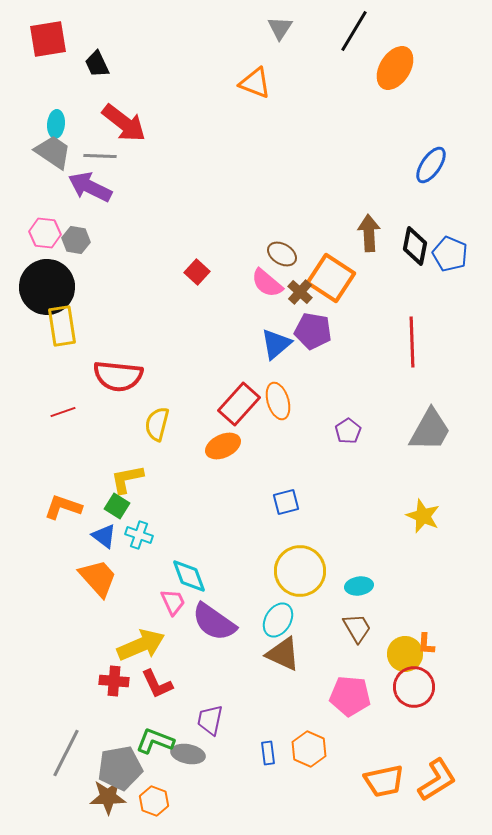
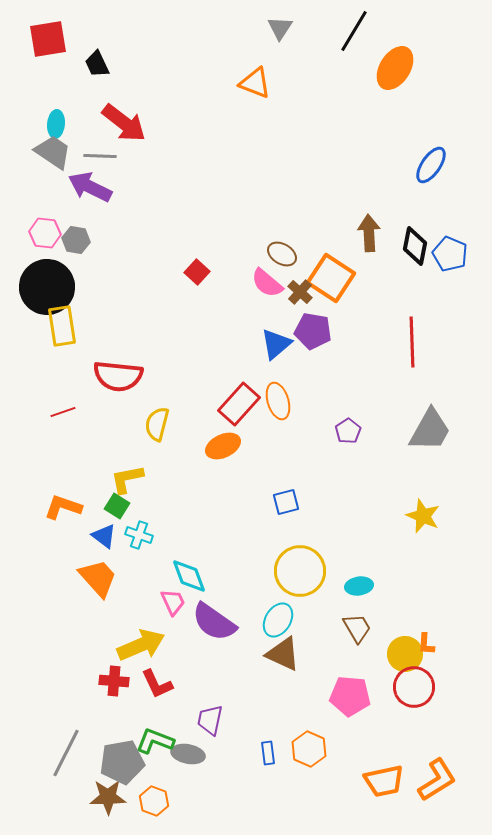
gray pentagon at (120, 768): moved 2 px right, 6 px up
